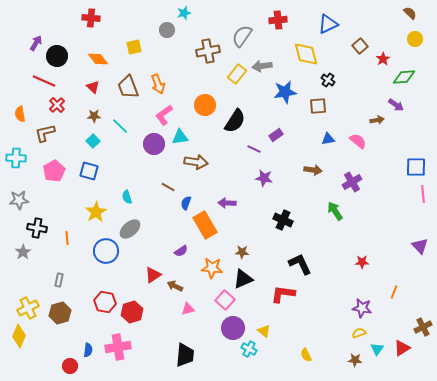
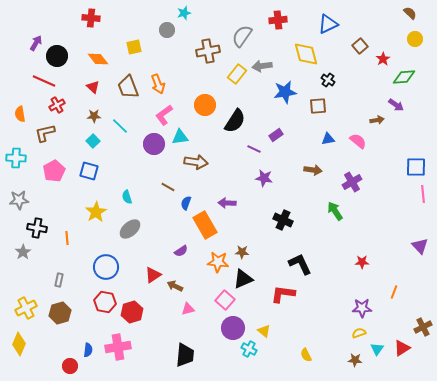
red cross at (57, 105): rotated 14 degrees clockwise
blue circle at (106, 251): moved 16 px down
orange star at (212, 268): moved 6 px right, 6 px up
yellow cross at (28, 308): moved 2 px left
purple star at (362, 308): rotated 12 degrees counterclockwise
yellow diamond at (19, 336): moved 8 px down
